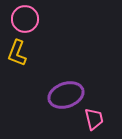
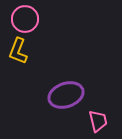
yellow L-shape: moved 1 px right, 2 px up
pink trapezoid: moved 4 px right, 2 px down
